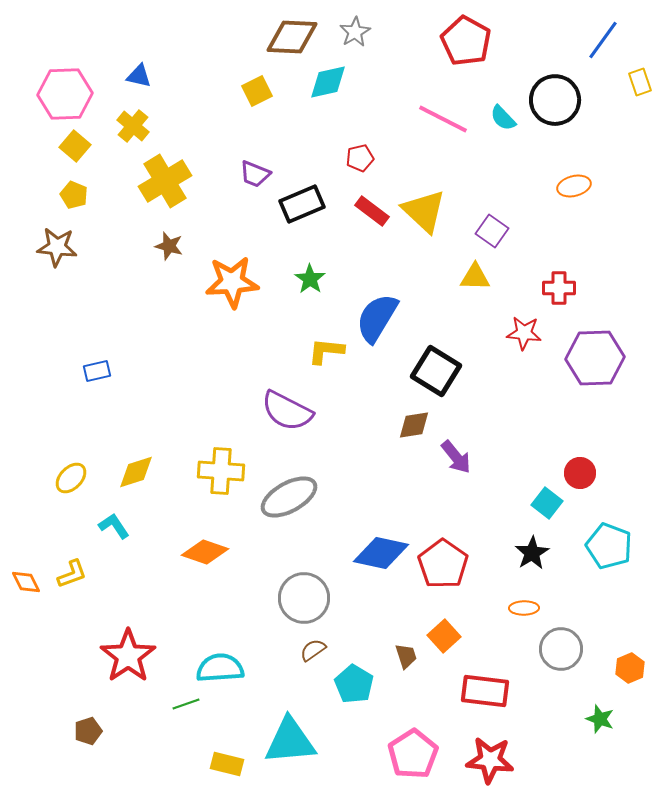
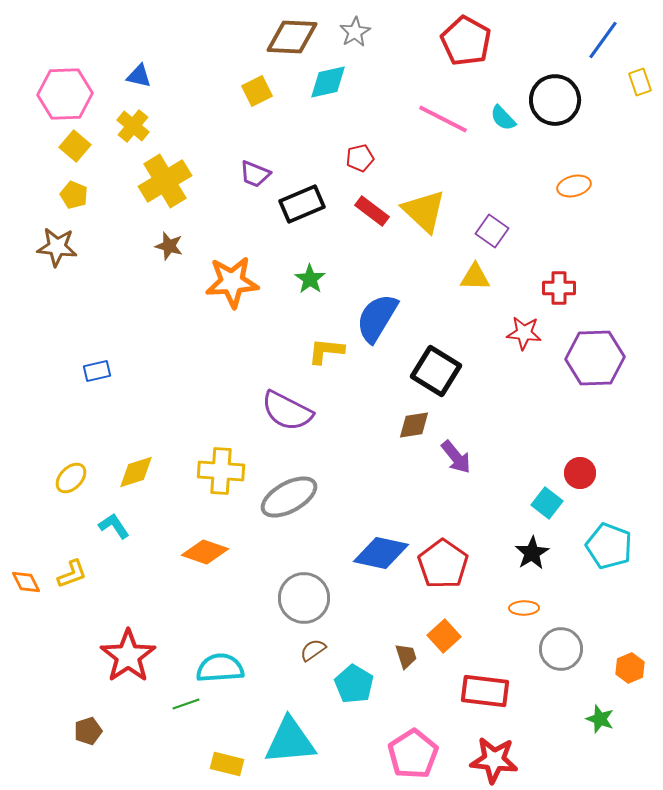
red star at (490, 760): moved 4 px right
